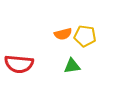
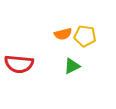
green triangle: rotated 18 degrees counterclockwise
